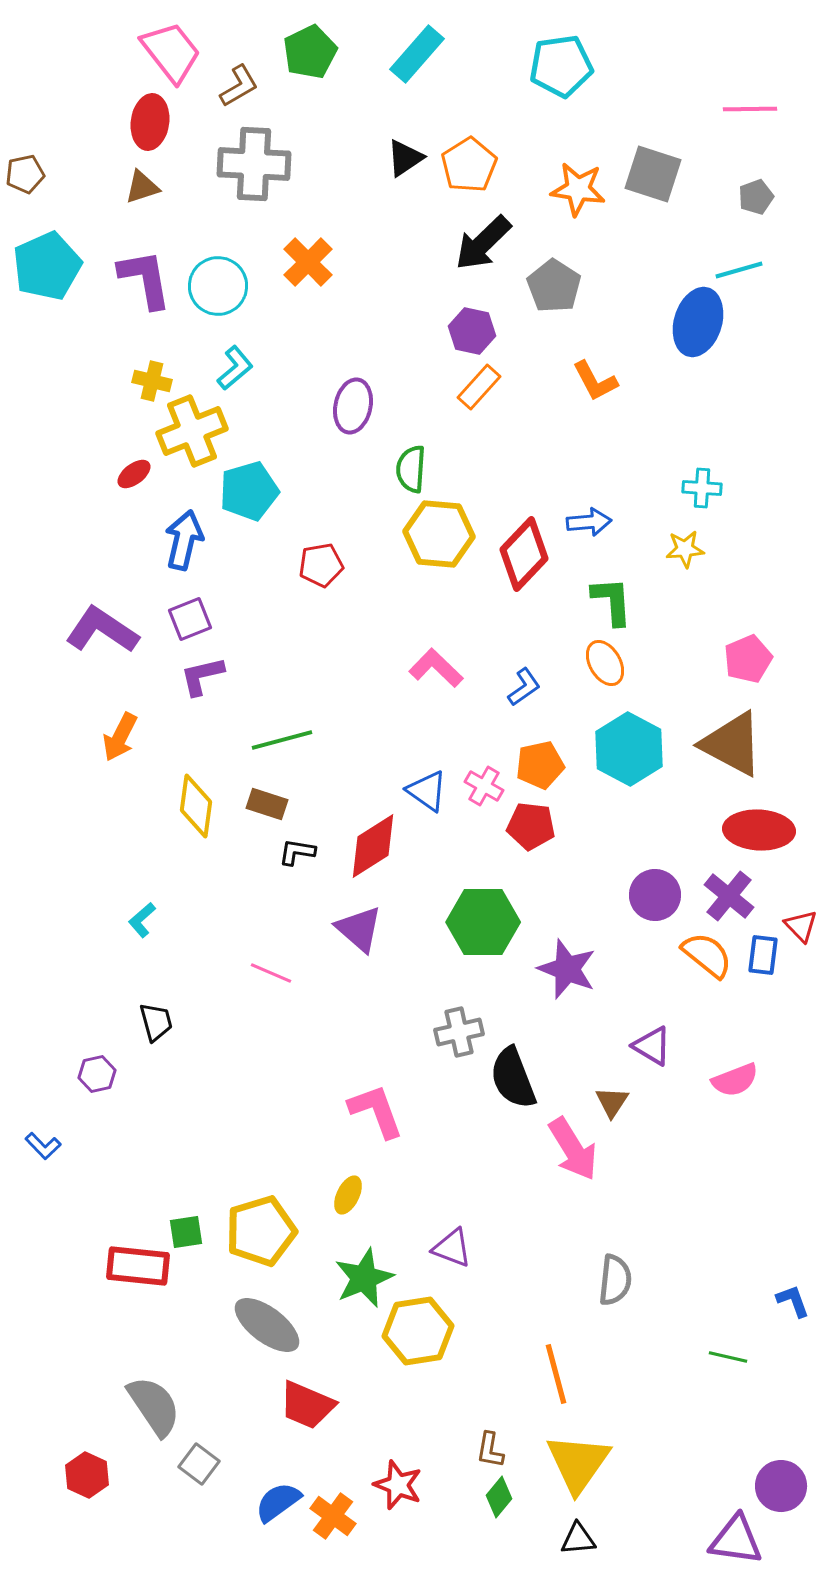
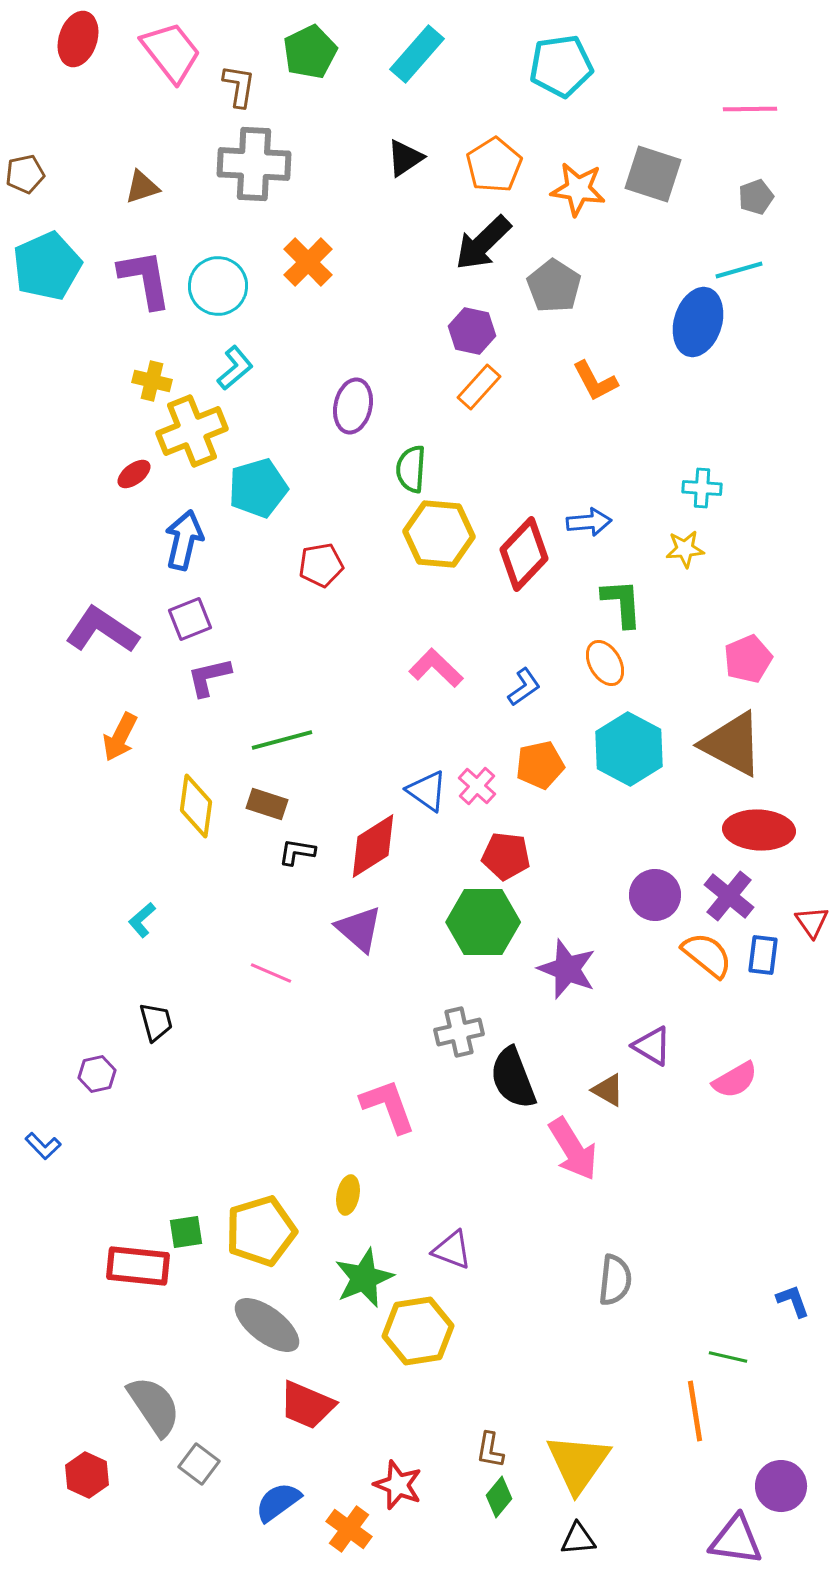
brown L-shape at (239, 86): rotated 51 degrees counterclockwise
red ellipse at (150, 122): moved 72 px left, 83 px up; rotated 10 degrees clockwise
orange pentagon at (469, 165): moved 25 px right
cyan pentagon at (249, 491): moved 9 px right, 3 px up
green L-shape at (612, 601): moved 10 px right, 2 px down
purple L-shape at (202, 676): moved 7 px right, 1 px down
pink cross at (484, 786): moved 7 px left; rotated 12 degrees clockwise
red pentagon at (531, 826): moved 25 px left, 30 px down
red triangle at (801, 926): moved 11 px right, 4 px up; rotated 9 degrees clockwise
pink semicircle at (735, 1080): rotated 9 degrees counterclockwise
brown triangle at (612, 1102): moved 4 px left, 12 px up; rotated 33 degrees counterclockwise
pink L-shape at (376, 1111): moved 12 px right, 5 px up
yellow ellipse at (348, 1195): rotated 15 degrees counterclockwise
purple triangle at (452, 1248): moved 2 px down
orange line at (556, 1374): moved 139 px right, 37 px down; rotated 6 degrees clockwise
orange cross at (333, 1516): moved 16 px right, 13 px down
